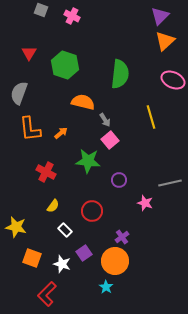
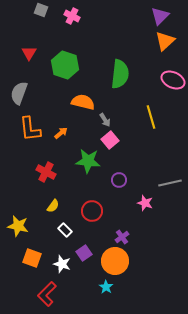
yellow star: moved 2 px right, 1 px up
